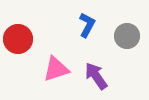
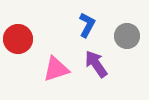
purple arrow: moved 12 px up
